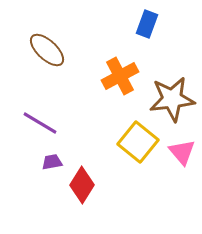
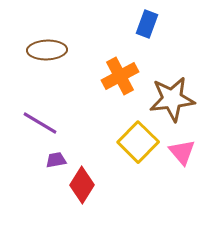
brown ellipse: rotated 45 degrees counterclockwise
yellow square: rotated 6 degrees clockwise
purple trapezoid: moved 4 px right, 2 px up
